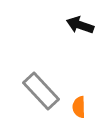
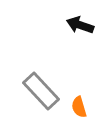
orange semicircle: rotated 15 degrees counterclockwise
